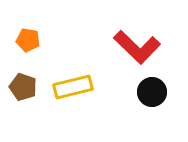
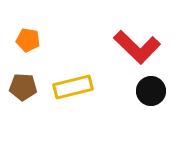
brown pentagon: rotated 16 degrees counterclockwise
black circle: moved 1 px left, 1 px up
